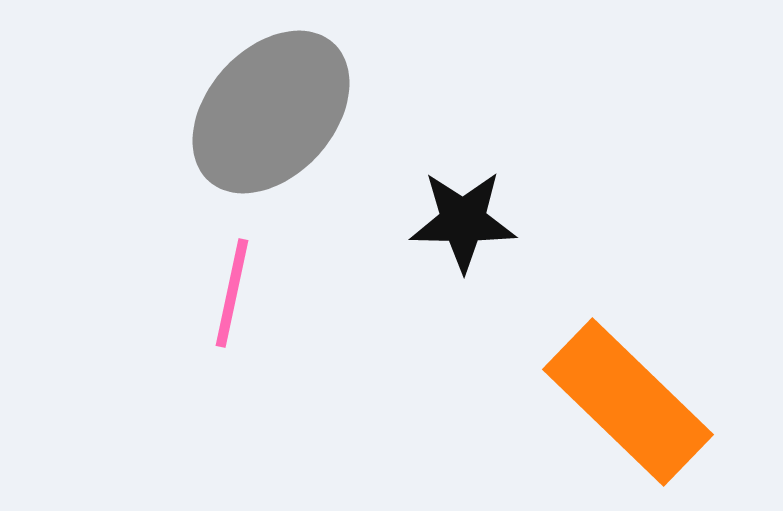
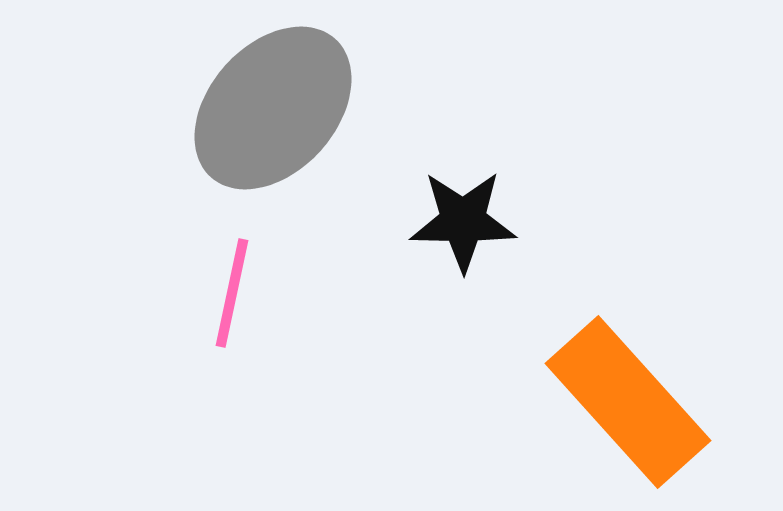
gray ellipse: moved 2 px right, 4 px up
orange rectangle: rotated 4 degrees clockwise
